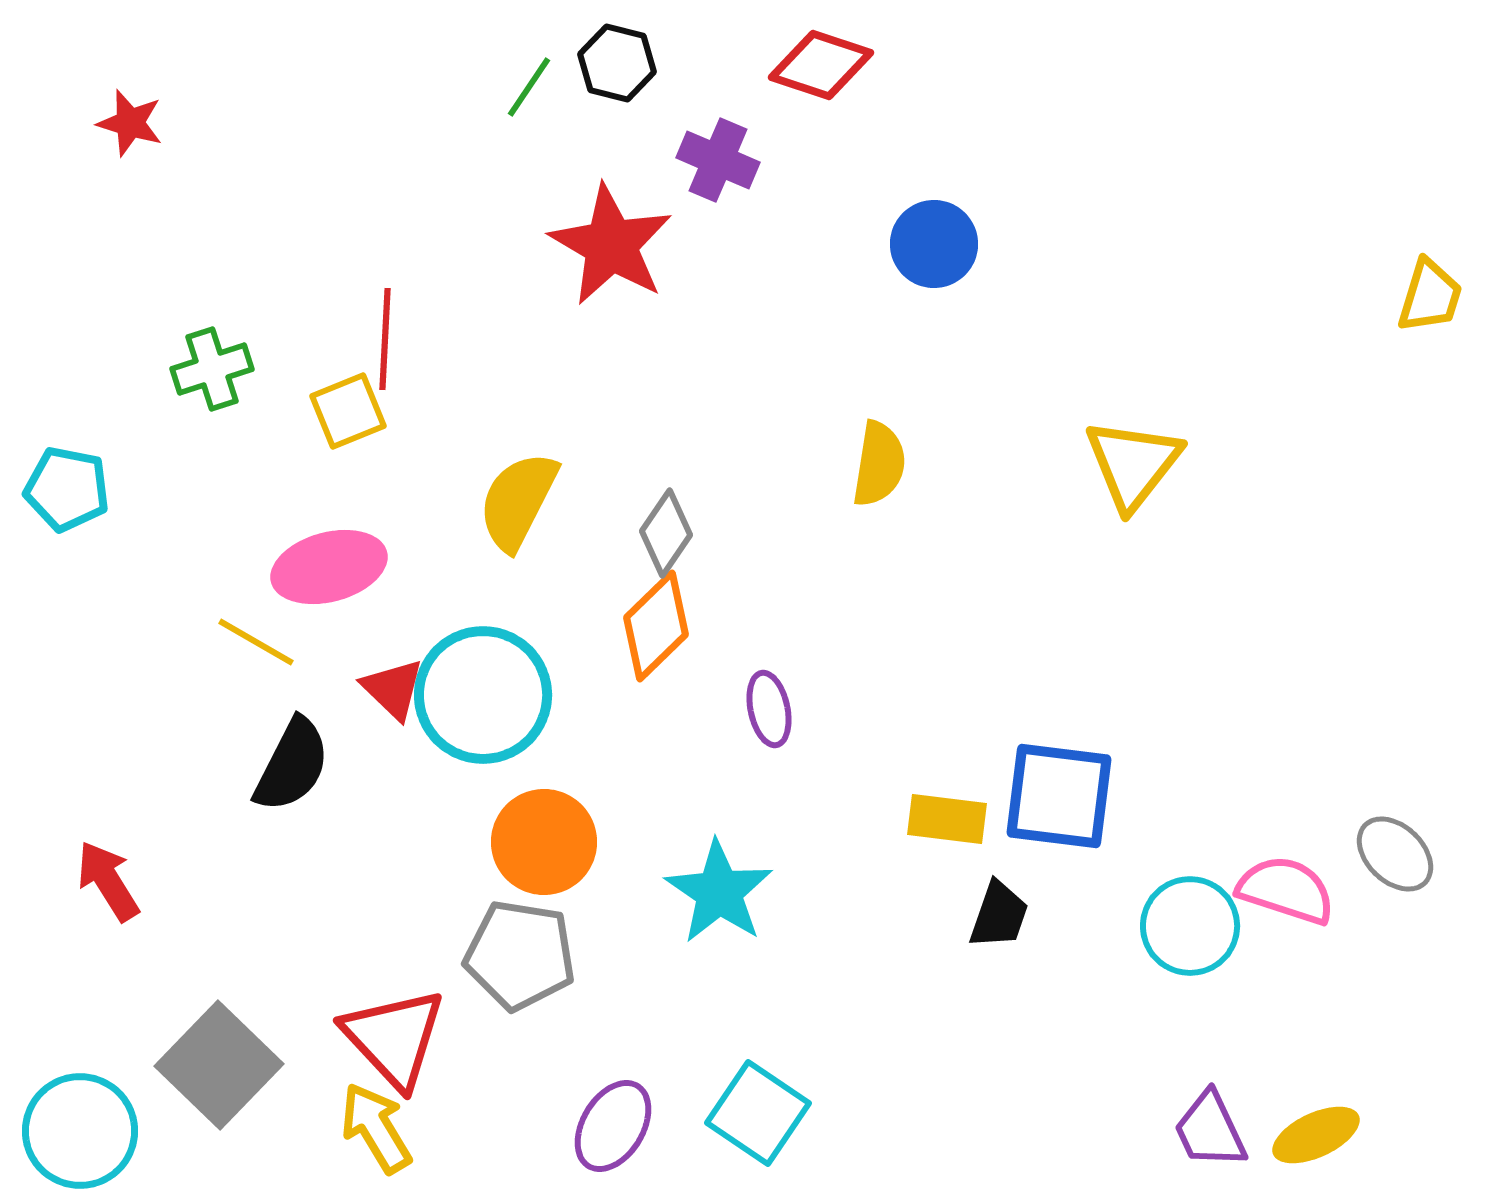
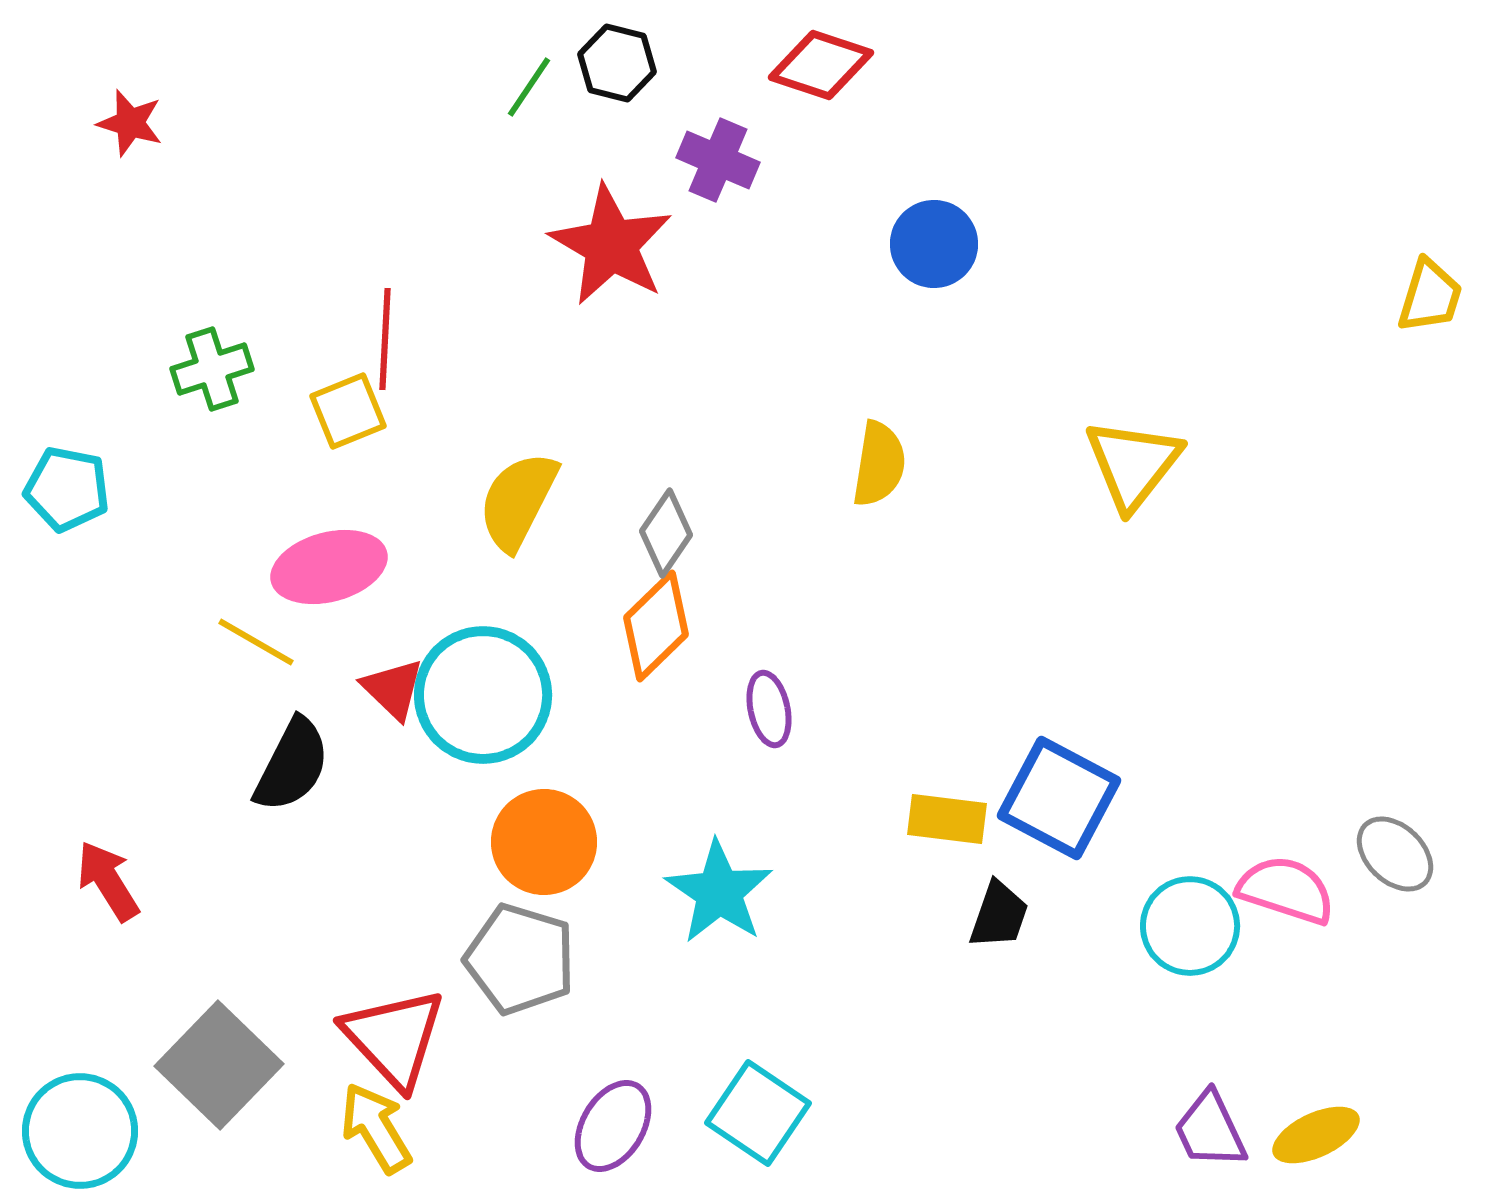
blue square at (1059, 796): moved 2 px down; rotated 21 degrees clockwise
gray pentagon at (520, 955): moved 4 px down; rotated 8 degrees clockwise
